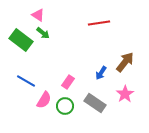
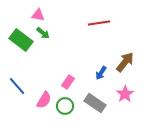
pink triangle: rotated 24 degrees counterclockwise
blue line: moved 9 px left, 5 px down; rotated 18 degrees clockwise
